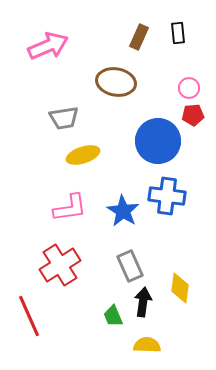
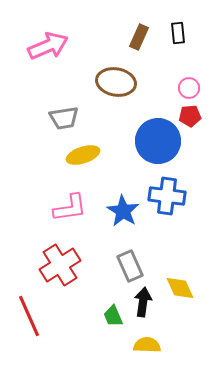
red pentagon: moved 3 px left, 1 px down
yellow diamond: rotated 32 degrees counterclockwise
